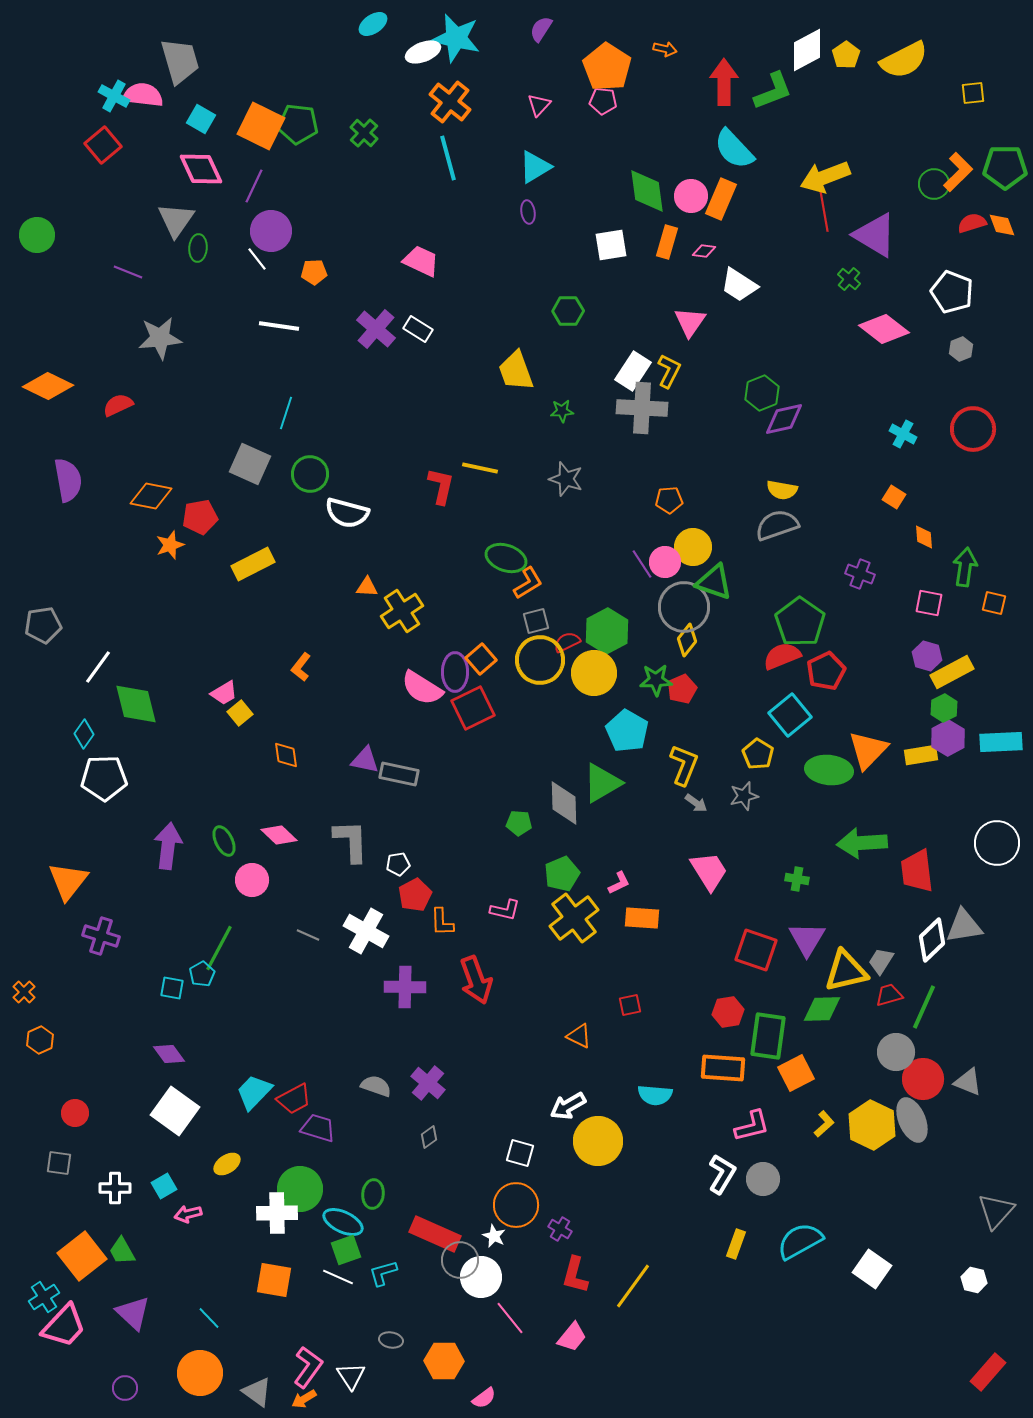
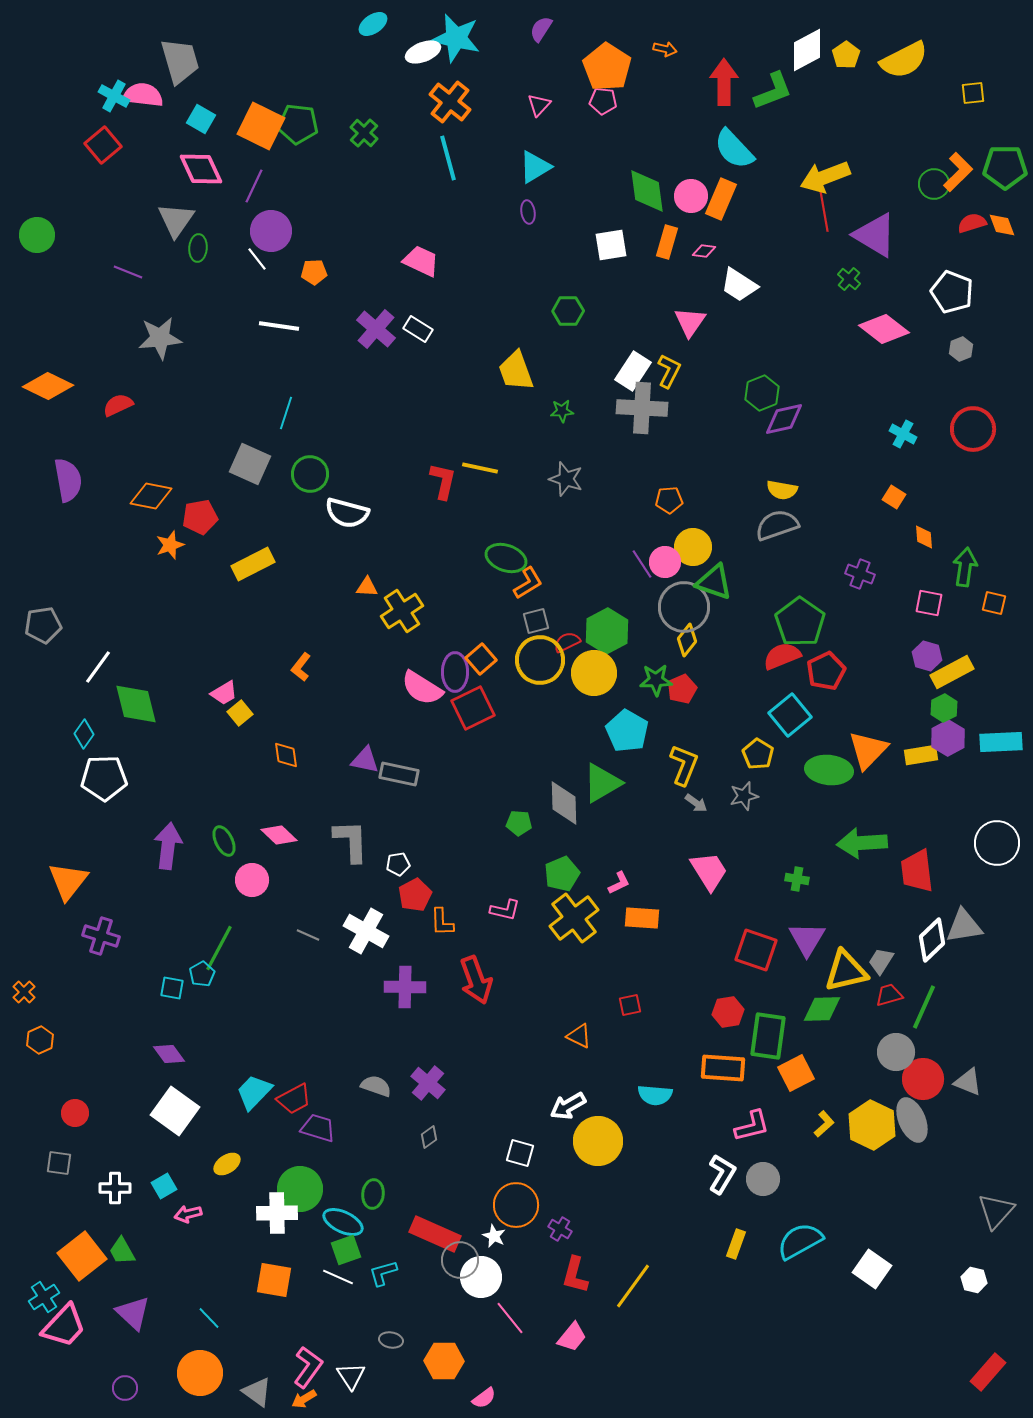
red L-shape at (441, 486): moved 2 px right, 5 px up
